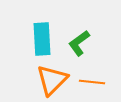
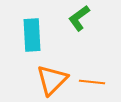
cyan rectangle: moved 10 px left, 4 px up
green L-shape: moved 25 px up
